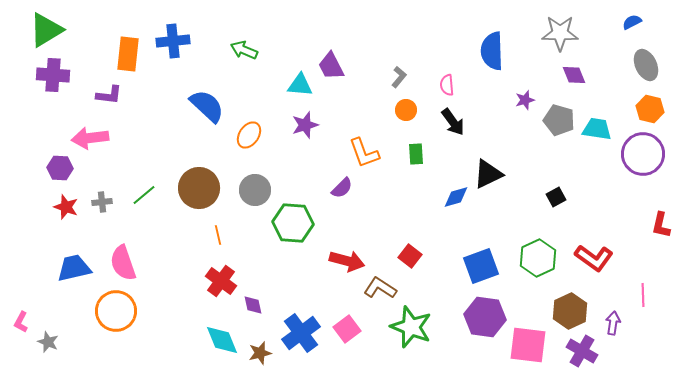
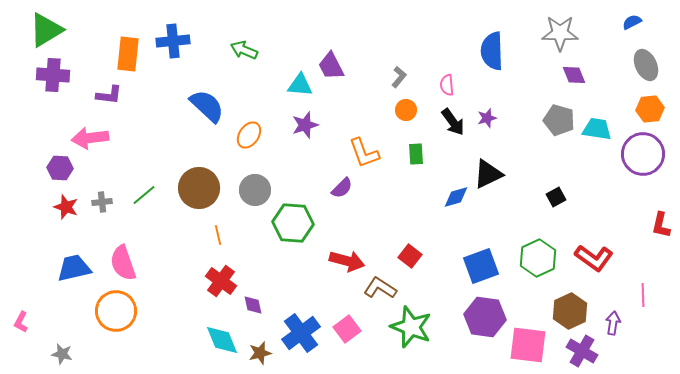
purple star at (525, 100): moved 38 px left, 18 px down
orange hexagon at (650, 109): rotated 20 degrees counterclockwise
gray star at (48, 342): moved 14 px right, 12 px down; rotated 10 degrees counterclockwise
